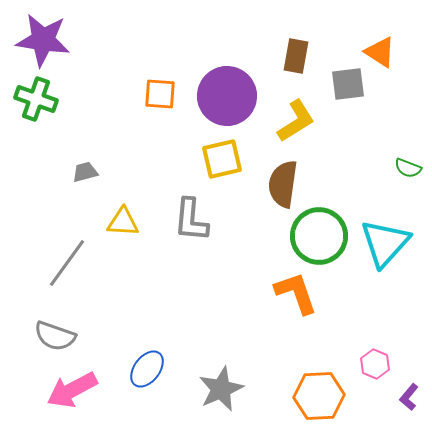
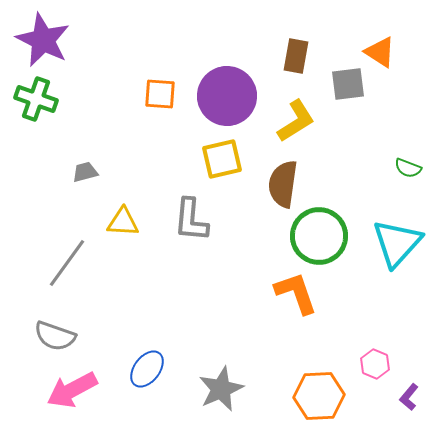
purple star: rotated 18 degrees clockwise
cyan triangle: moved 12 px right
